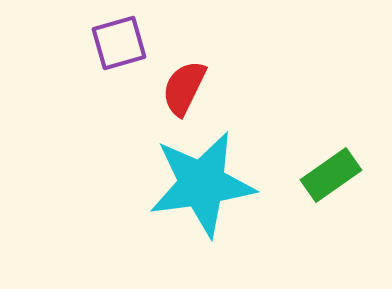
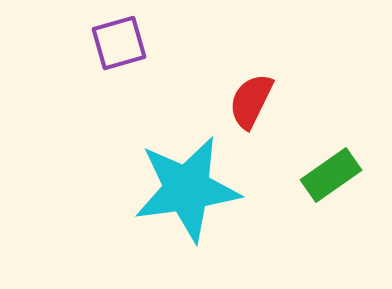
red semicircle: moved 67 px right, 13 px down
cyan star: moved 15 px left, 5 px down
